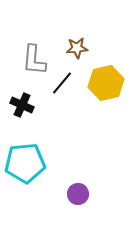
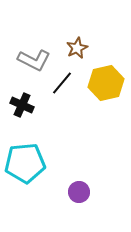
brown star: rotated 20 degrees counterclockwise
gray L-shape: rotated 68 degrees counterclockwise
purple circle: moved 1 px right, 2 px up
